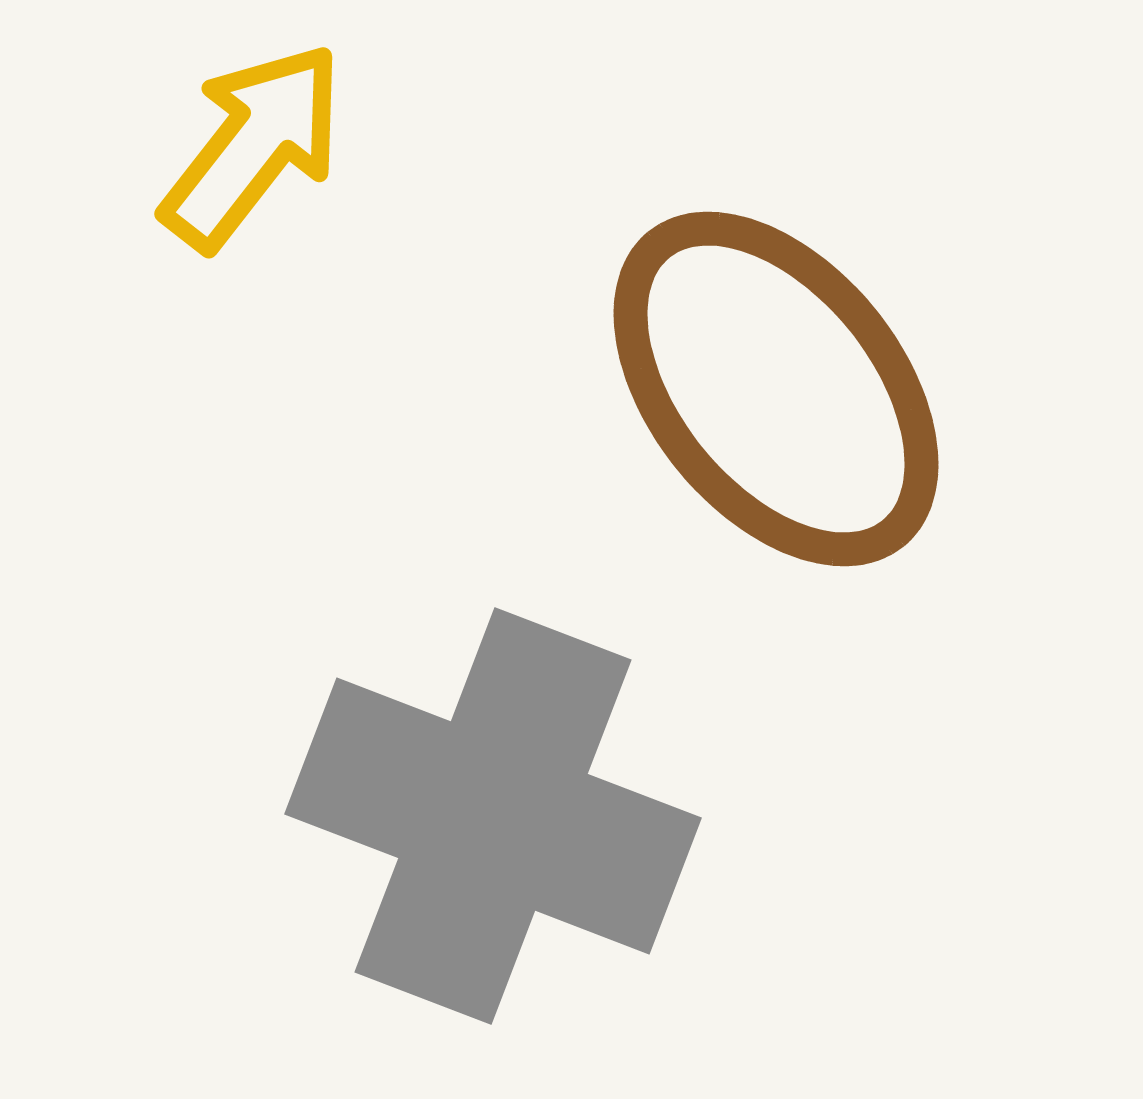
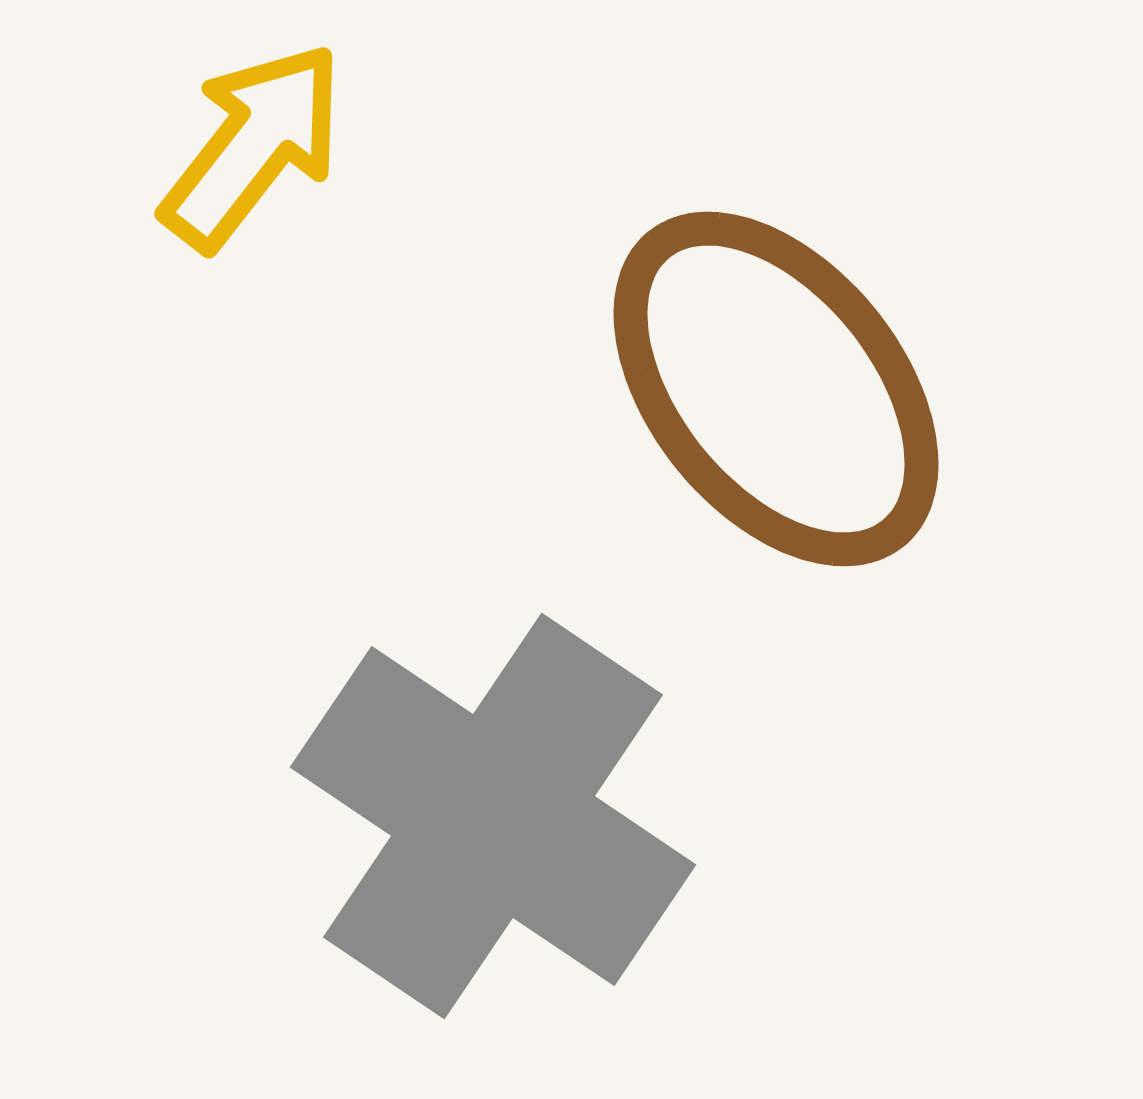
gray cross: rotated 13 degrees clockwise
